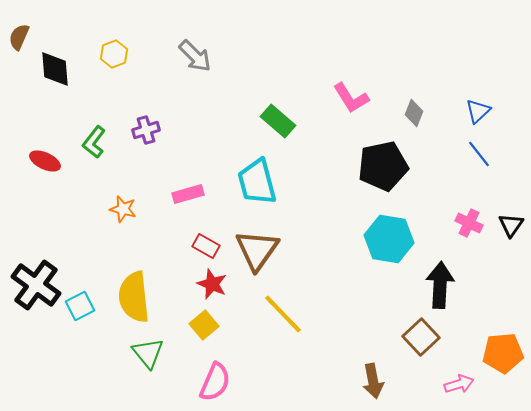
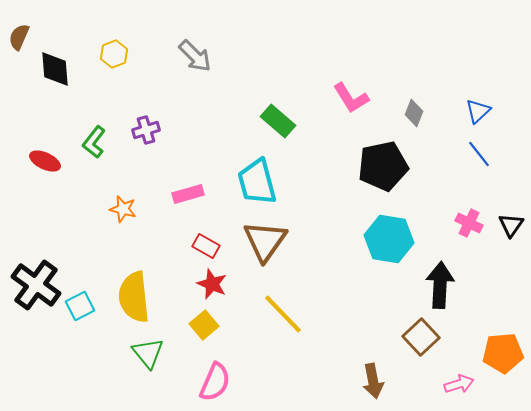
brown triangle: moved 8 px right, 9 px up
